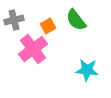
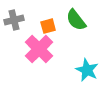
orange square: rotated 14 degrees clockwise
pink cross: moved 6 px right; rotated 8 degrees counterclockwise
cyan star: rotated 20 degrees clockwise
